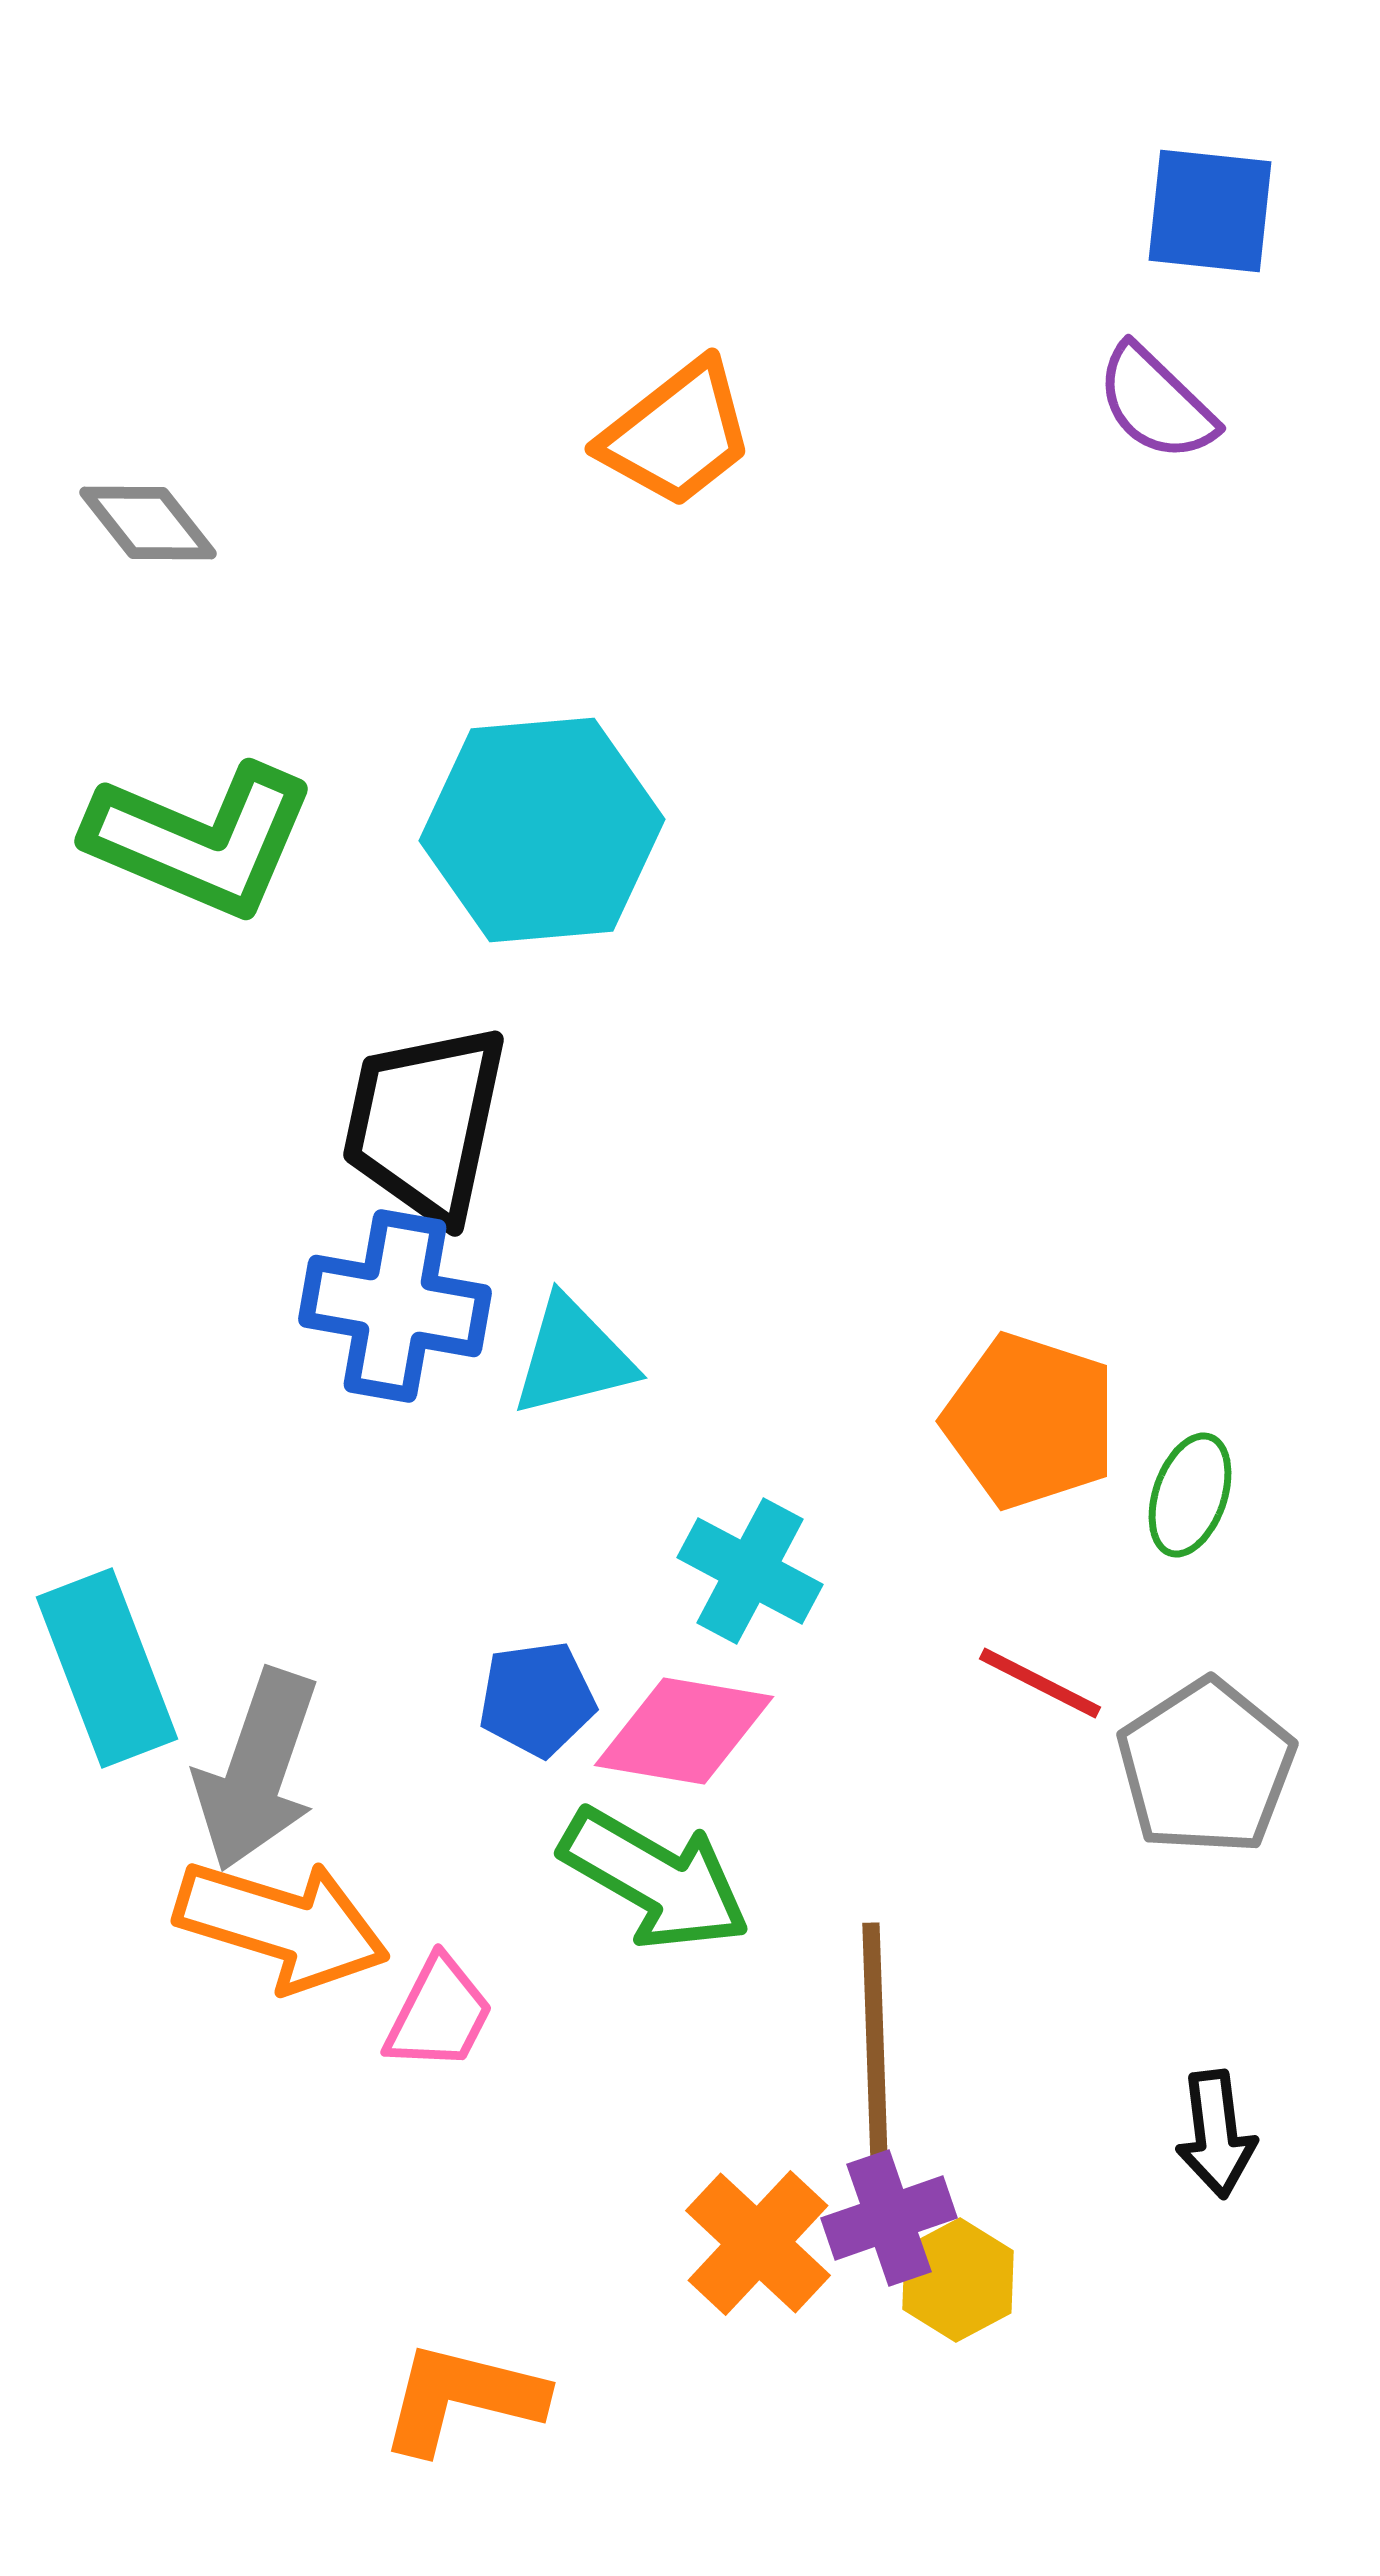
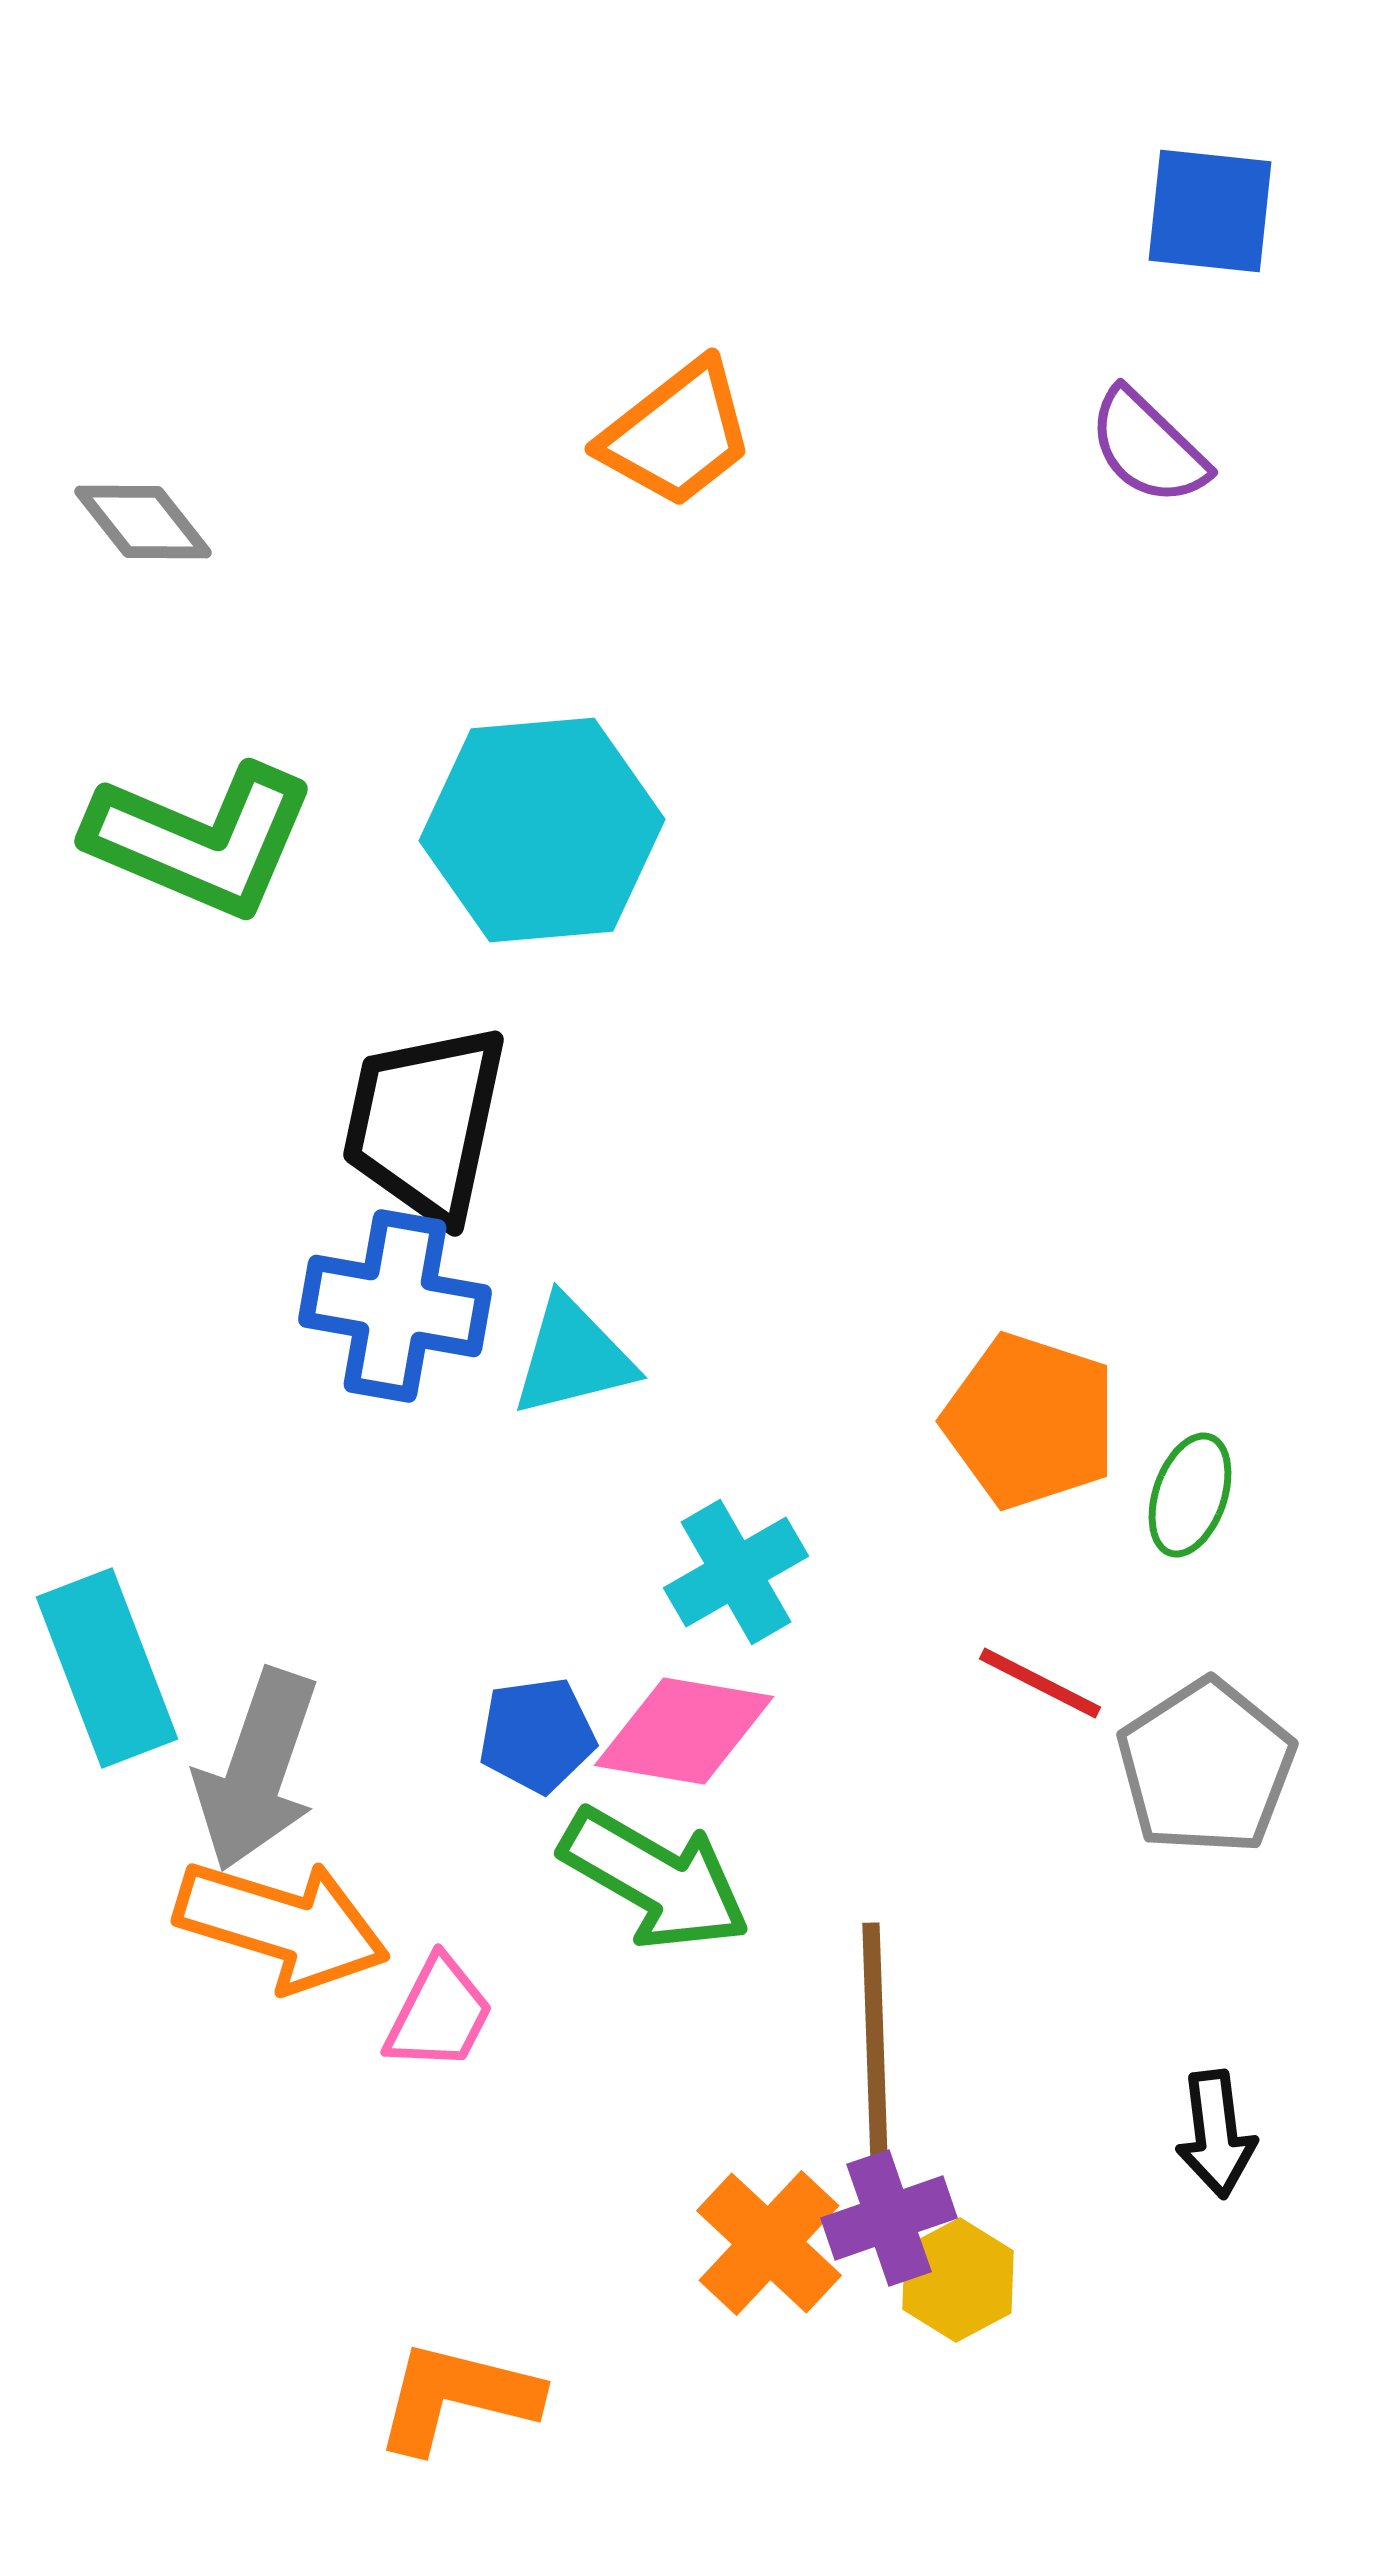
purple semicircle: moved 8 px left, 44 px down
gray diamond: moved 5 px left, 1 px up
cyan cross: moved 14 px left, 1 px down; rotated 32 degrees clockwise
blue pentagon: moved 36 px down
orange cross: moved 11 px right
orange L-shape: moved 5 px left, 1 px up
